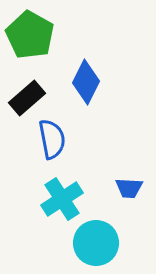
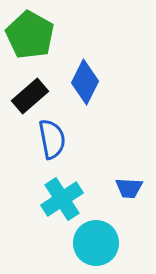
blue diamond: moved 1 px left
black rectangle: moved 3 px right, 2 px up
